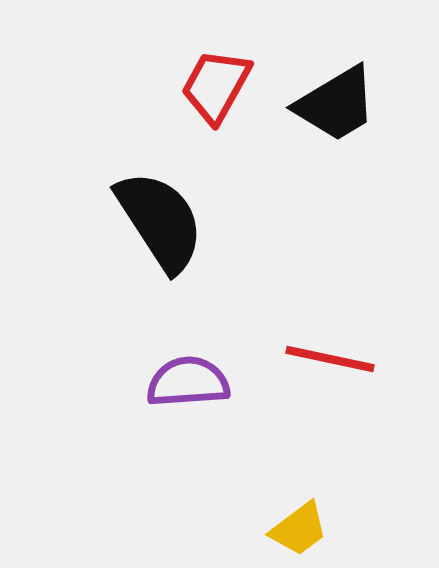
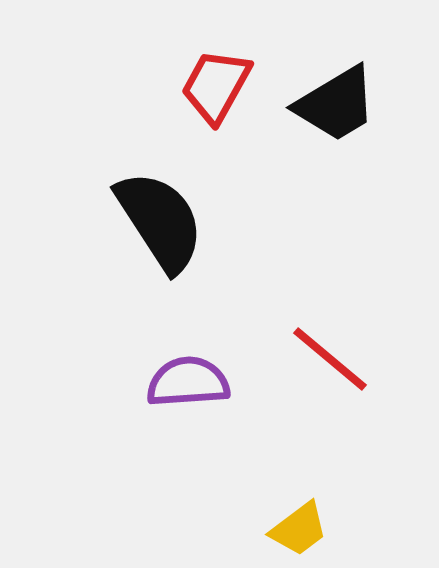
red line: rotated 28 degrees clockwise
